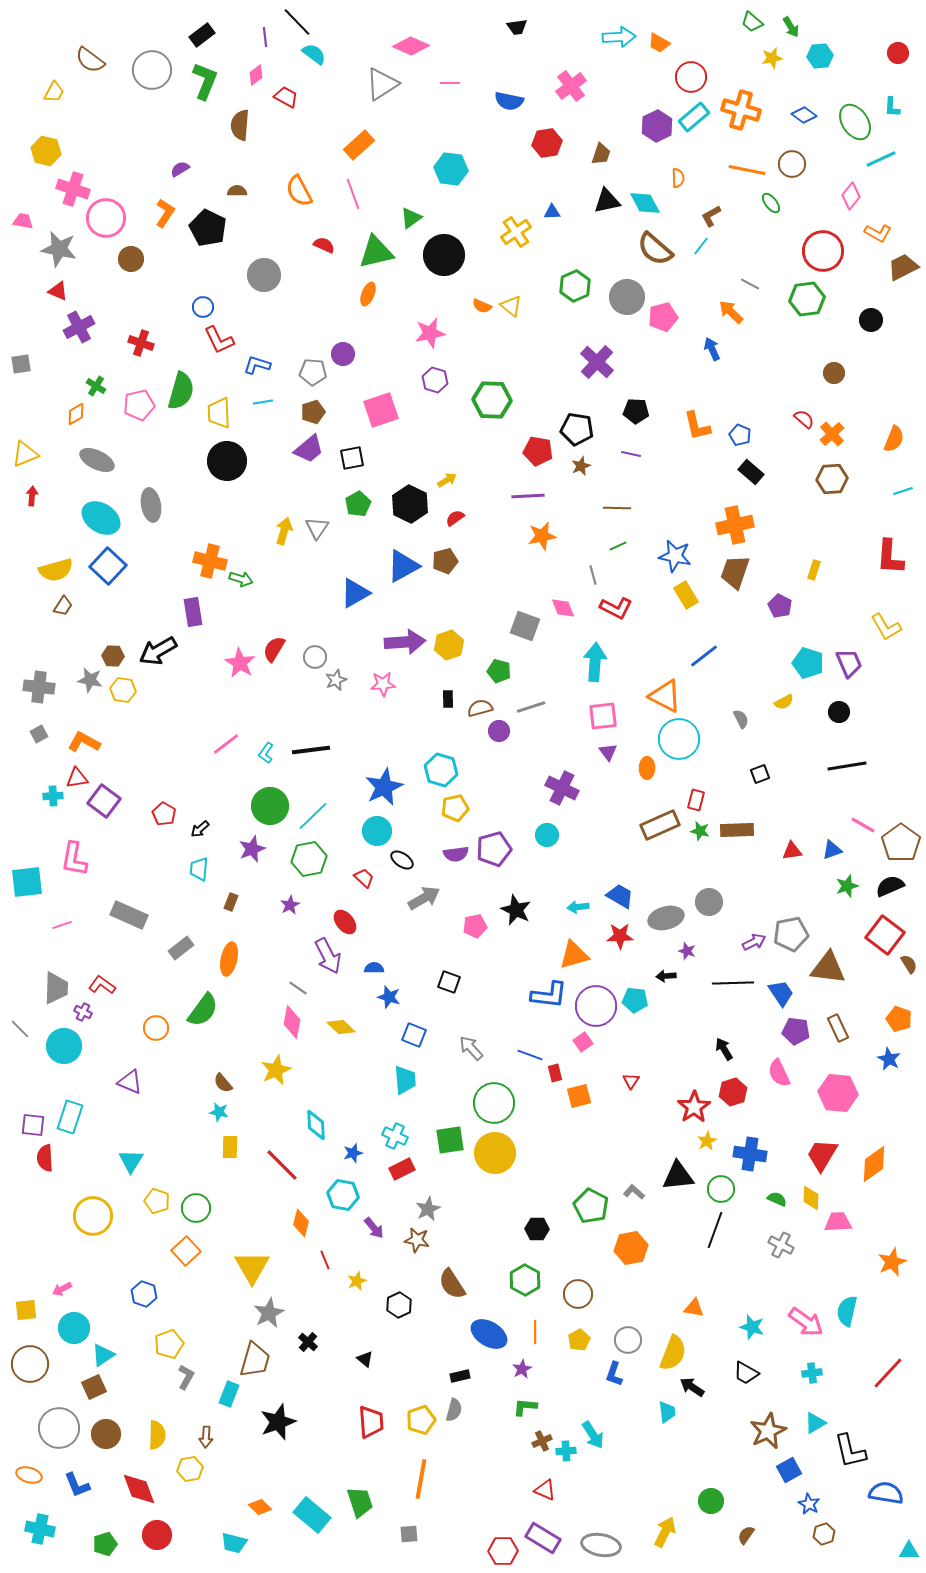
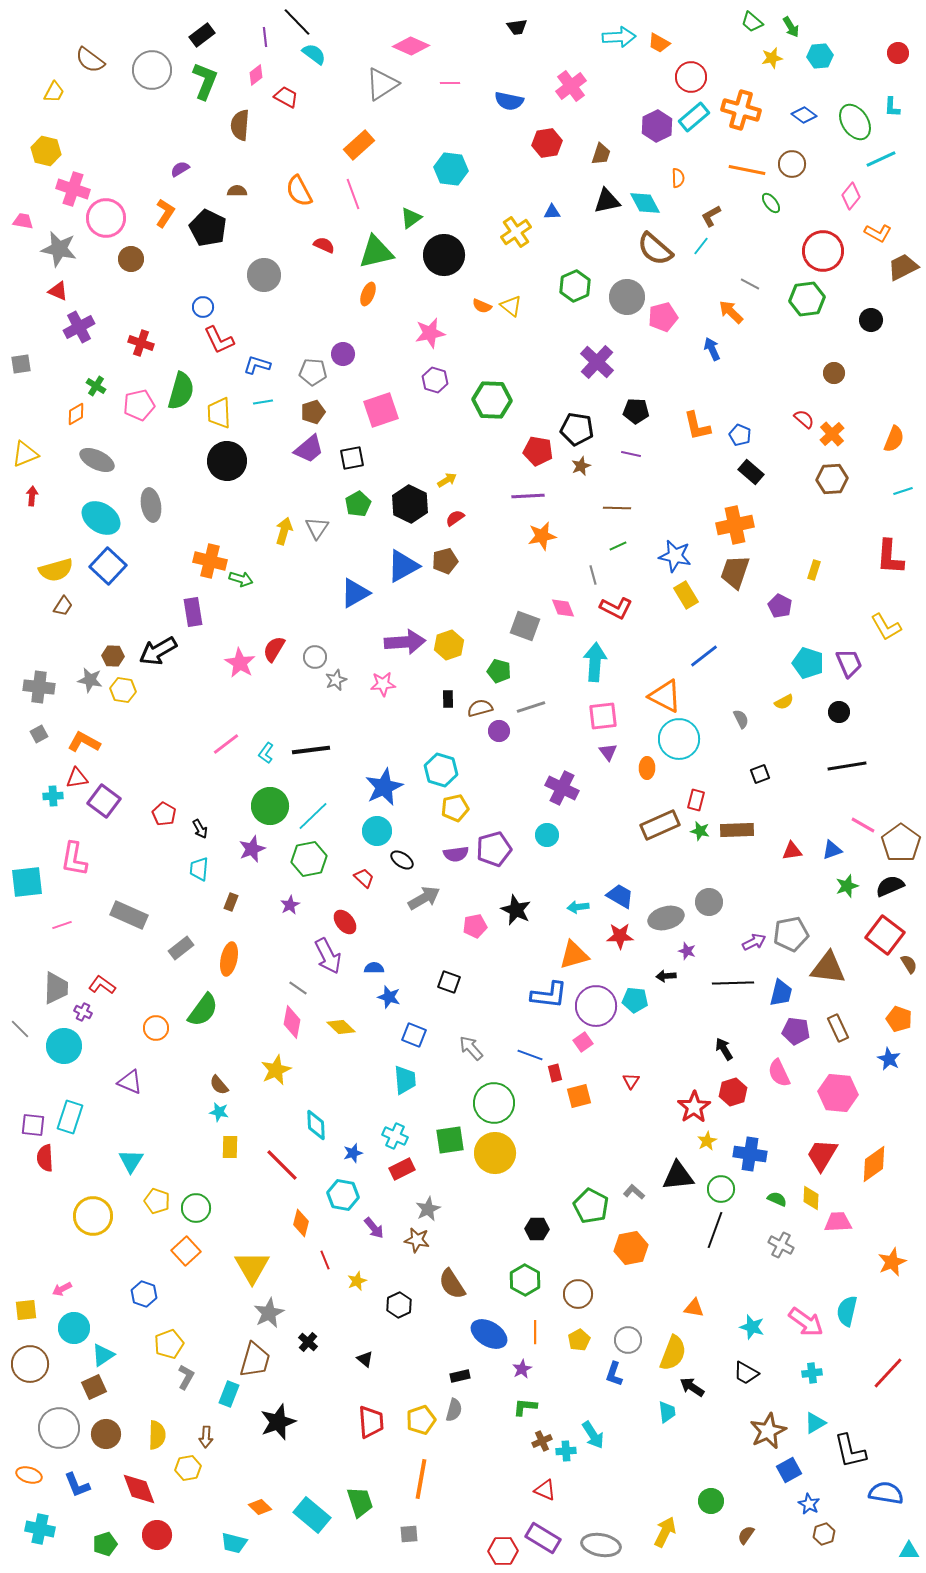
black arrow at (200, 829): rotated 78 degrees counterclockwise
blue trapezoid at (781, 993): rotated 48 degrees clockwise
brown semicircle at (223, 1083): moved 4 px left, 2 px down
yellow hexagon at (190, 1469): moved 2 px left, 1 px up
